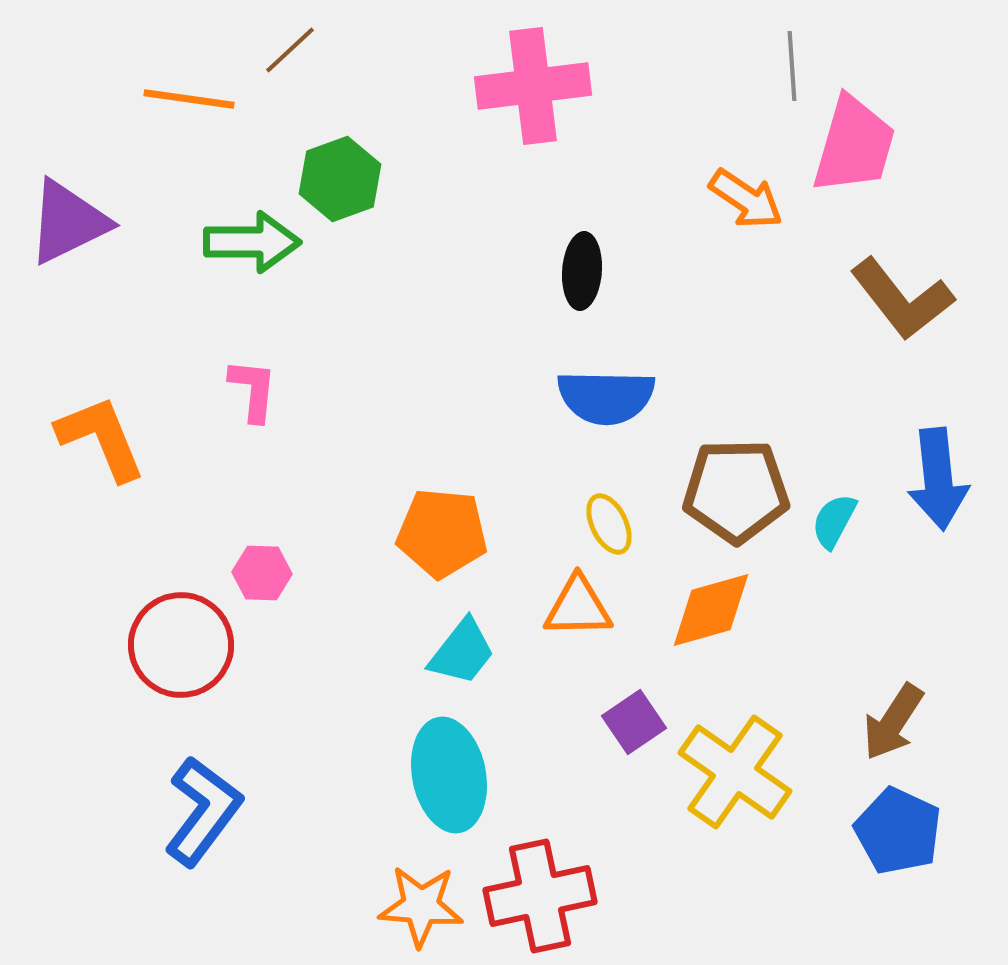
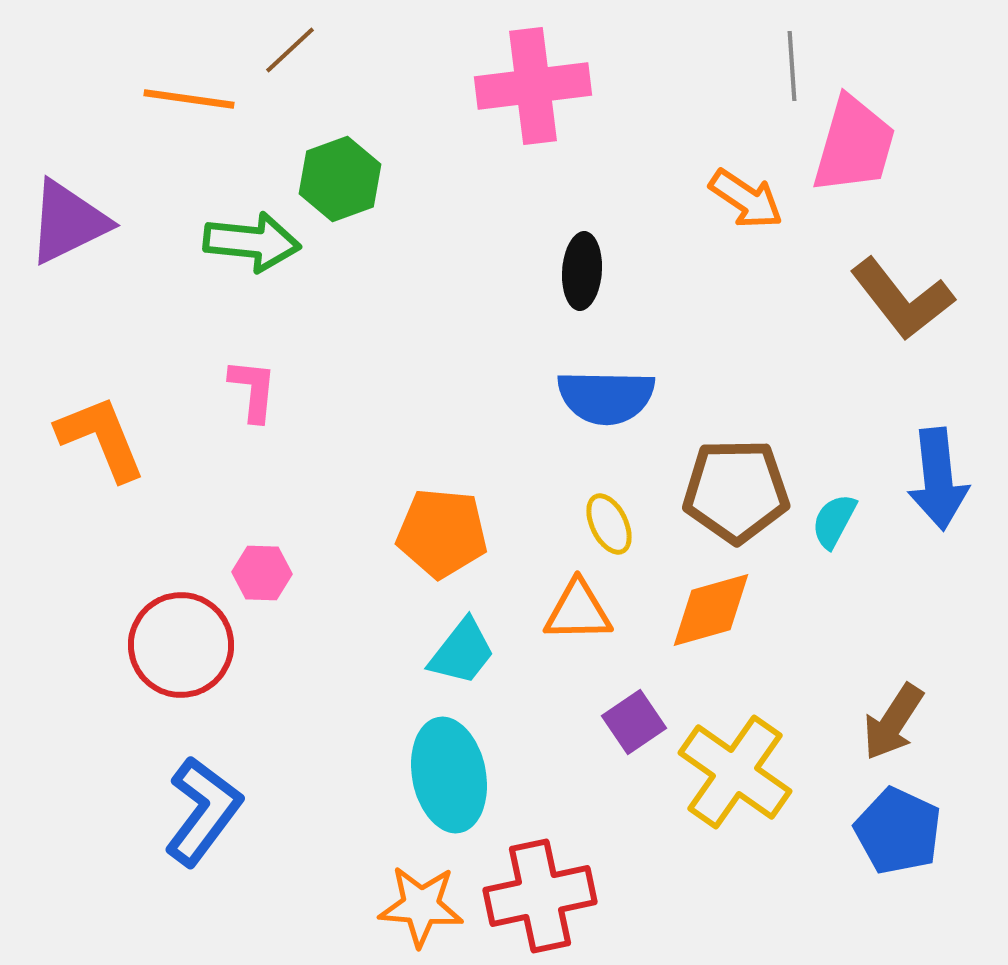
green arrow: rotated 6 degrees clockwise
orange triangle: moved 4 px down
